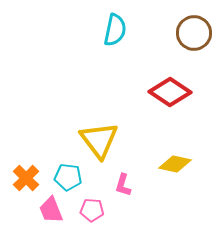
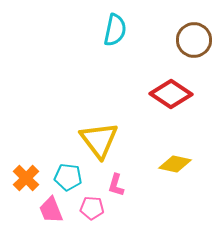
brown circle: moved 7 px down
red diamond: moved 1 px right, 2 px down
pink L-shape: moved 7 px left
pink pentagon: moved 2 px up
